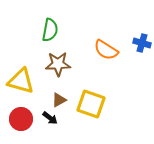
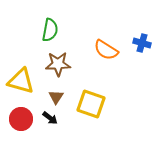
brown triangle: moved 3 px left, 3 px up; rotated 28 degrees counterclockwise
